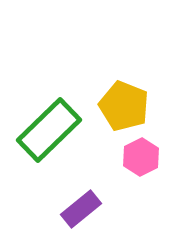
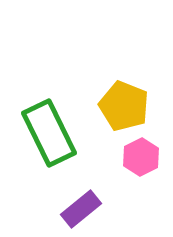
green rectangle: moved 3 px down; rotated 72 degrees counterclockwise
